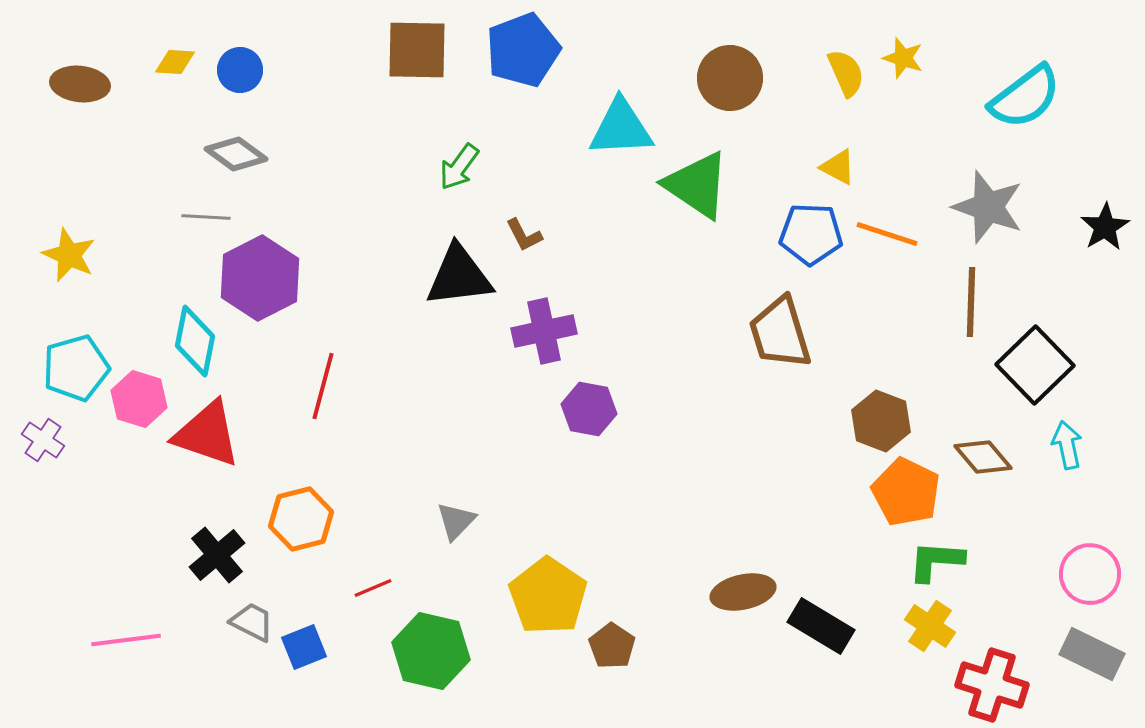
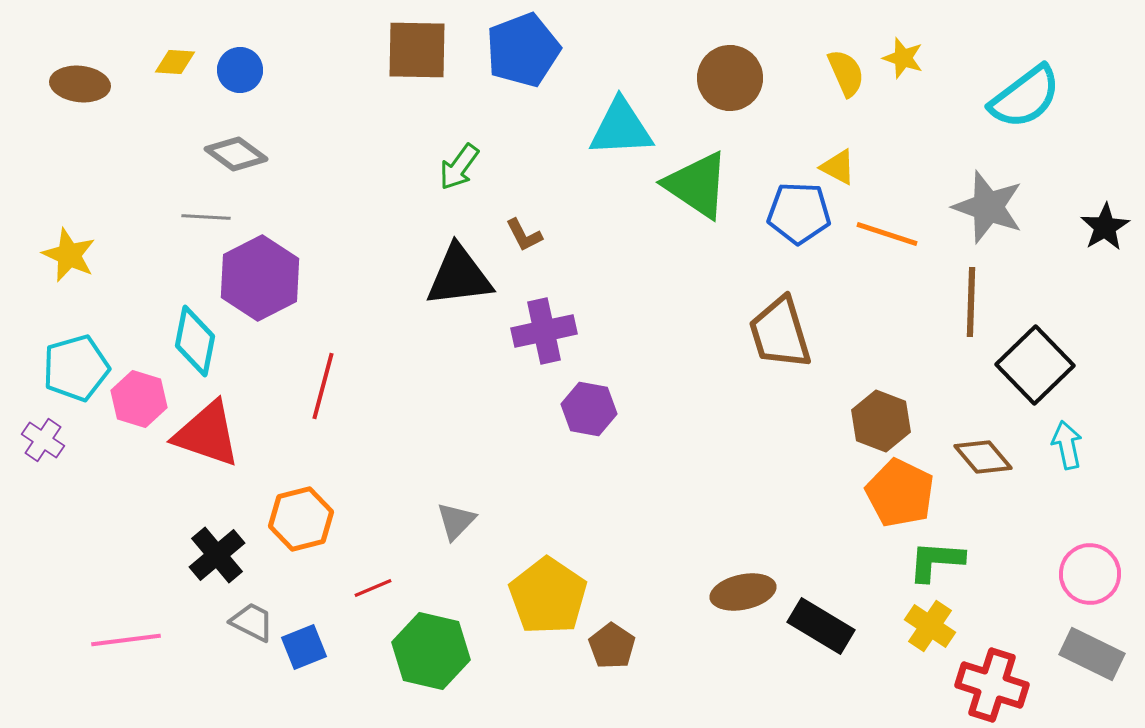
blue pentagon at (811, 234): moved 12 px left, 21 px up
orange pentagon at (906, 492): moved 6 px left, 1 px down
